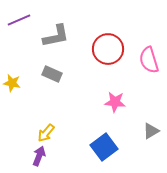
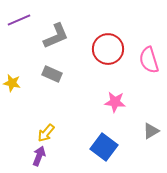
gray L-shape: rotated 12 degrees counterclockwise
blue square: rotated 16 degrees counterclockwise
